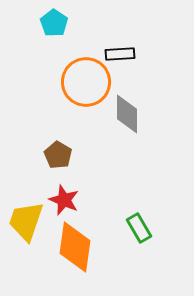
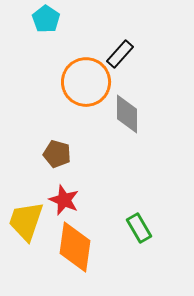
cyan pentagon: moved 8 px left, 4 px up
black rectangle: rotated 44 degrees counterclockwise
brown pentagon: moved 1 px left, 1 px up; rotated 16 degrees counterclockwise
